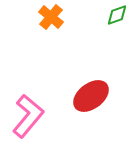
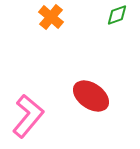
red ellipse: rotated 72 degrees clockwise
